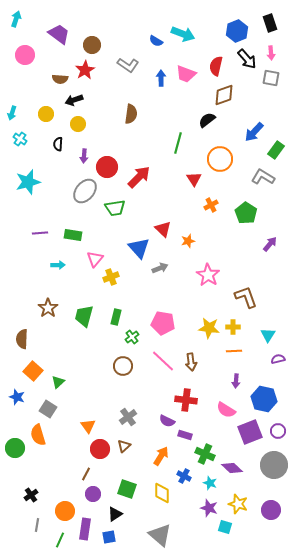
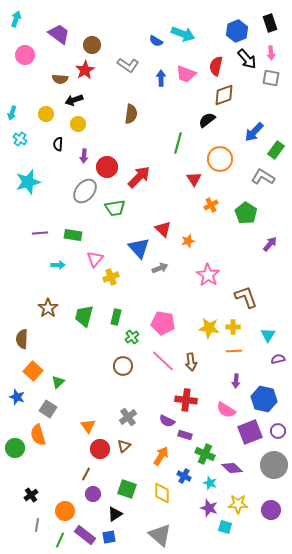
yellow star at (238, 504): rotated 18 degrees counterclockwise
purple rectangle at (85, 529): moved 6 px down; rotated 60 degrees counterclockwise
